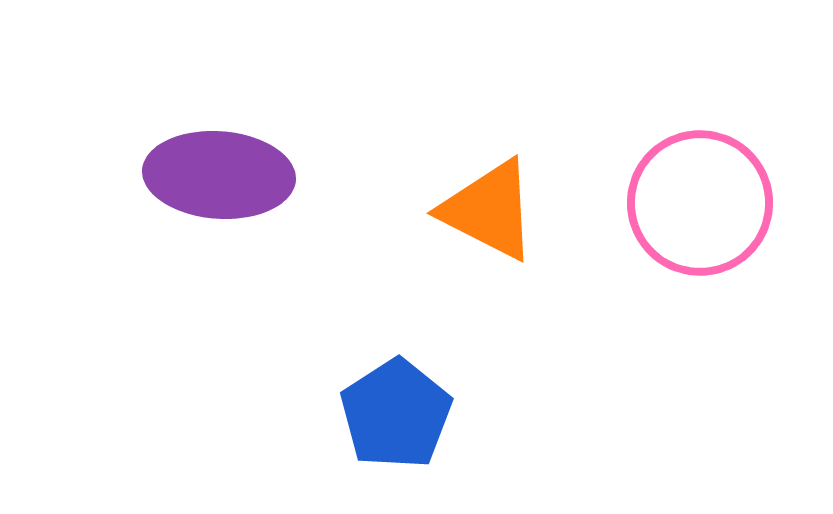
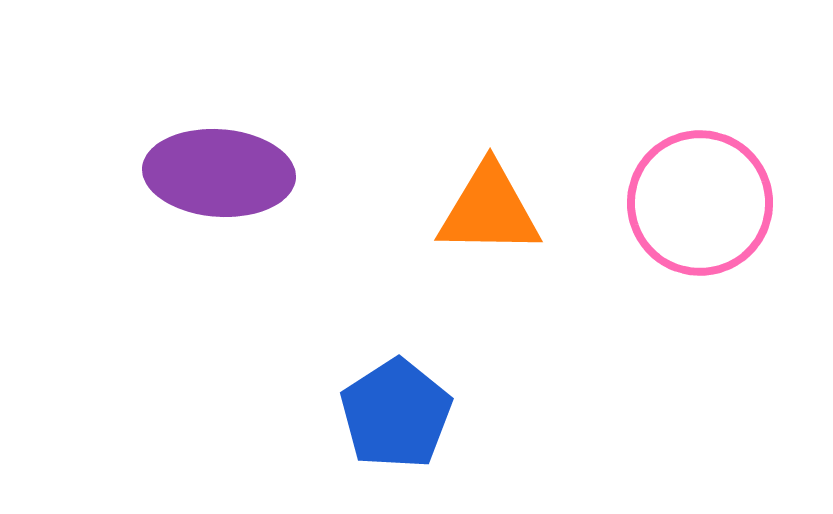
purple ellipse: moved 2 px up
orange triangle: rotated 26 degrees counterclockwise
